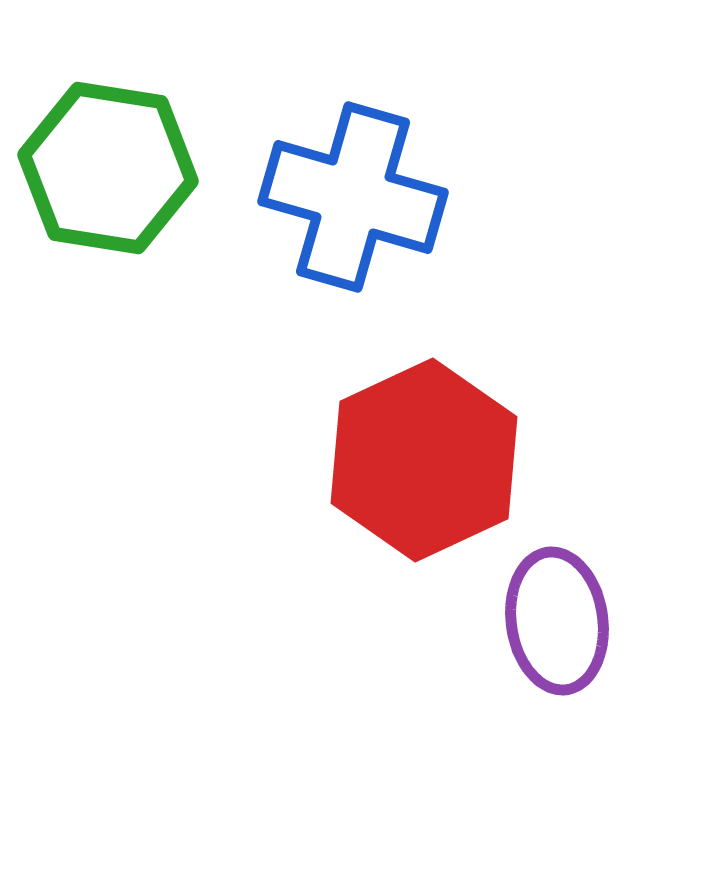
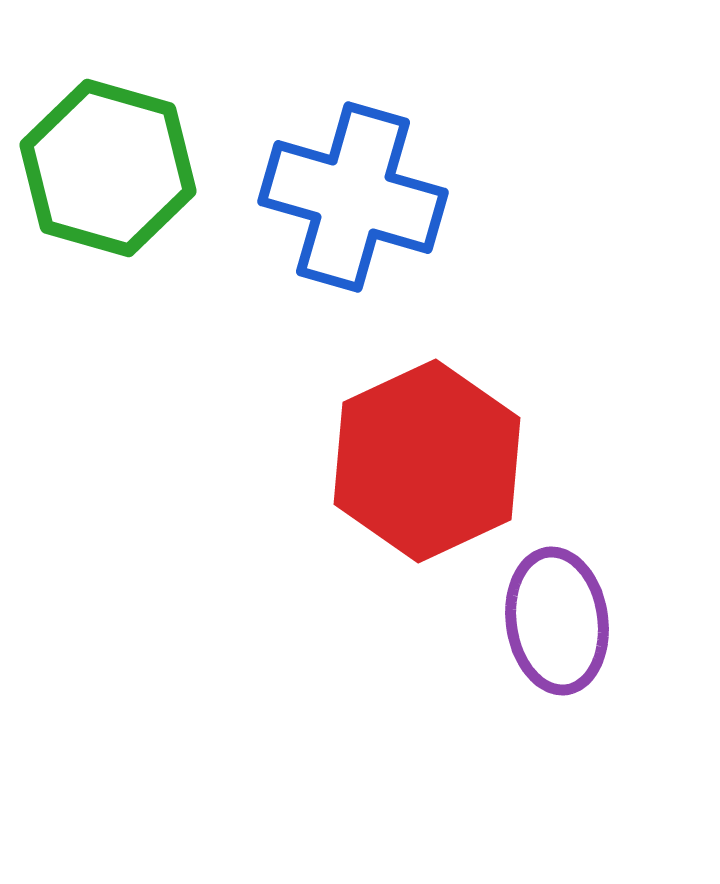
green hexagon: rotated 7 degrees clockwise
red hexagon: moved 3 px right, 1 px down
